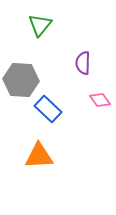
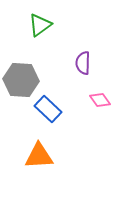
green triangle: rotated 15 degrees clockwise
